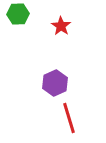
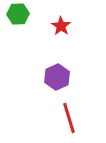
purple hexagon: moved 2 px right, 6 px up
